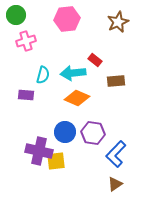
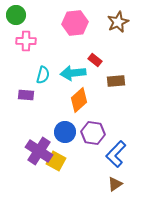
pink hexagon: moved 8 px right, 4 px down
pink cross: rotated 18 degrees clockwise
orange diamond: moved 2 px right, 2 px down; rotated 65 degrees counterclockwise
purple cross: rotated 20 degrees clockwise
yellow square: rotated 36 degrees clockwise
